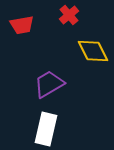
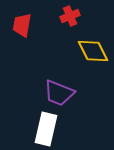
red cross: moved 1 px right, 1 px down; rotated 18 degrees clockwise
red trapezoid: rotated 110 degrees clockwise
purple trapezoid: moved 10 px right, 9 px down; rotated 128 degrees counterclockwise
